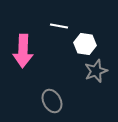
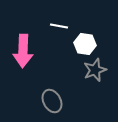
gray star: moved 1 px left, 1 px up
